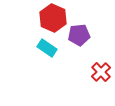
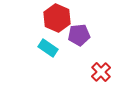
red hexagon: moved 4 px right
cyan rectangle: moved 1 px right
